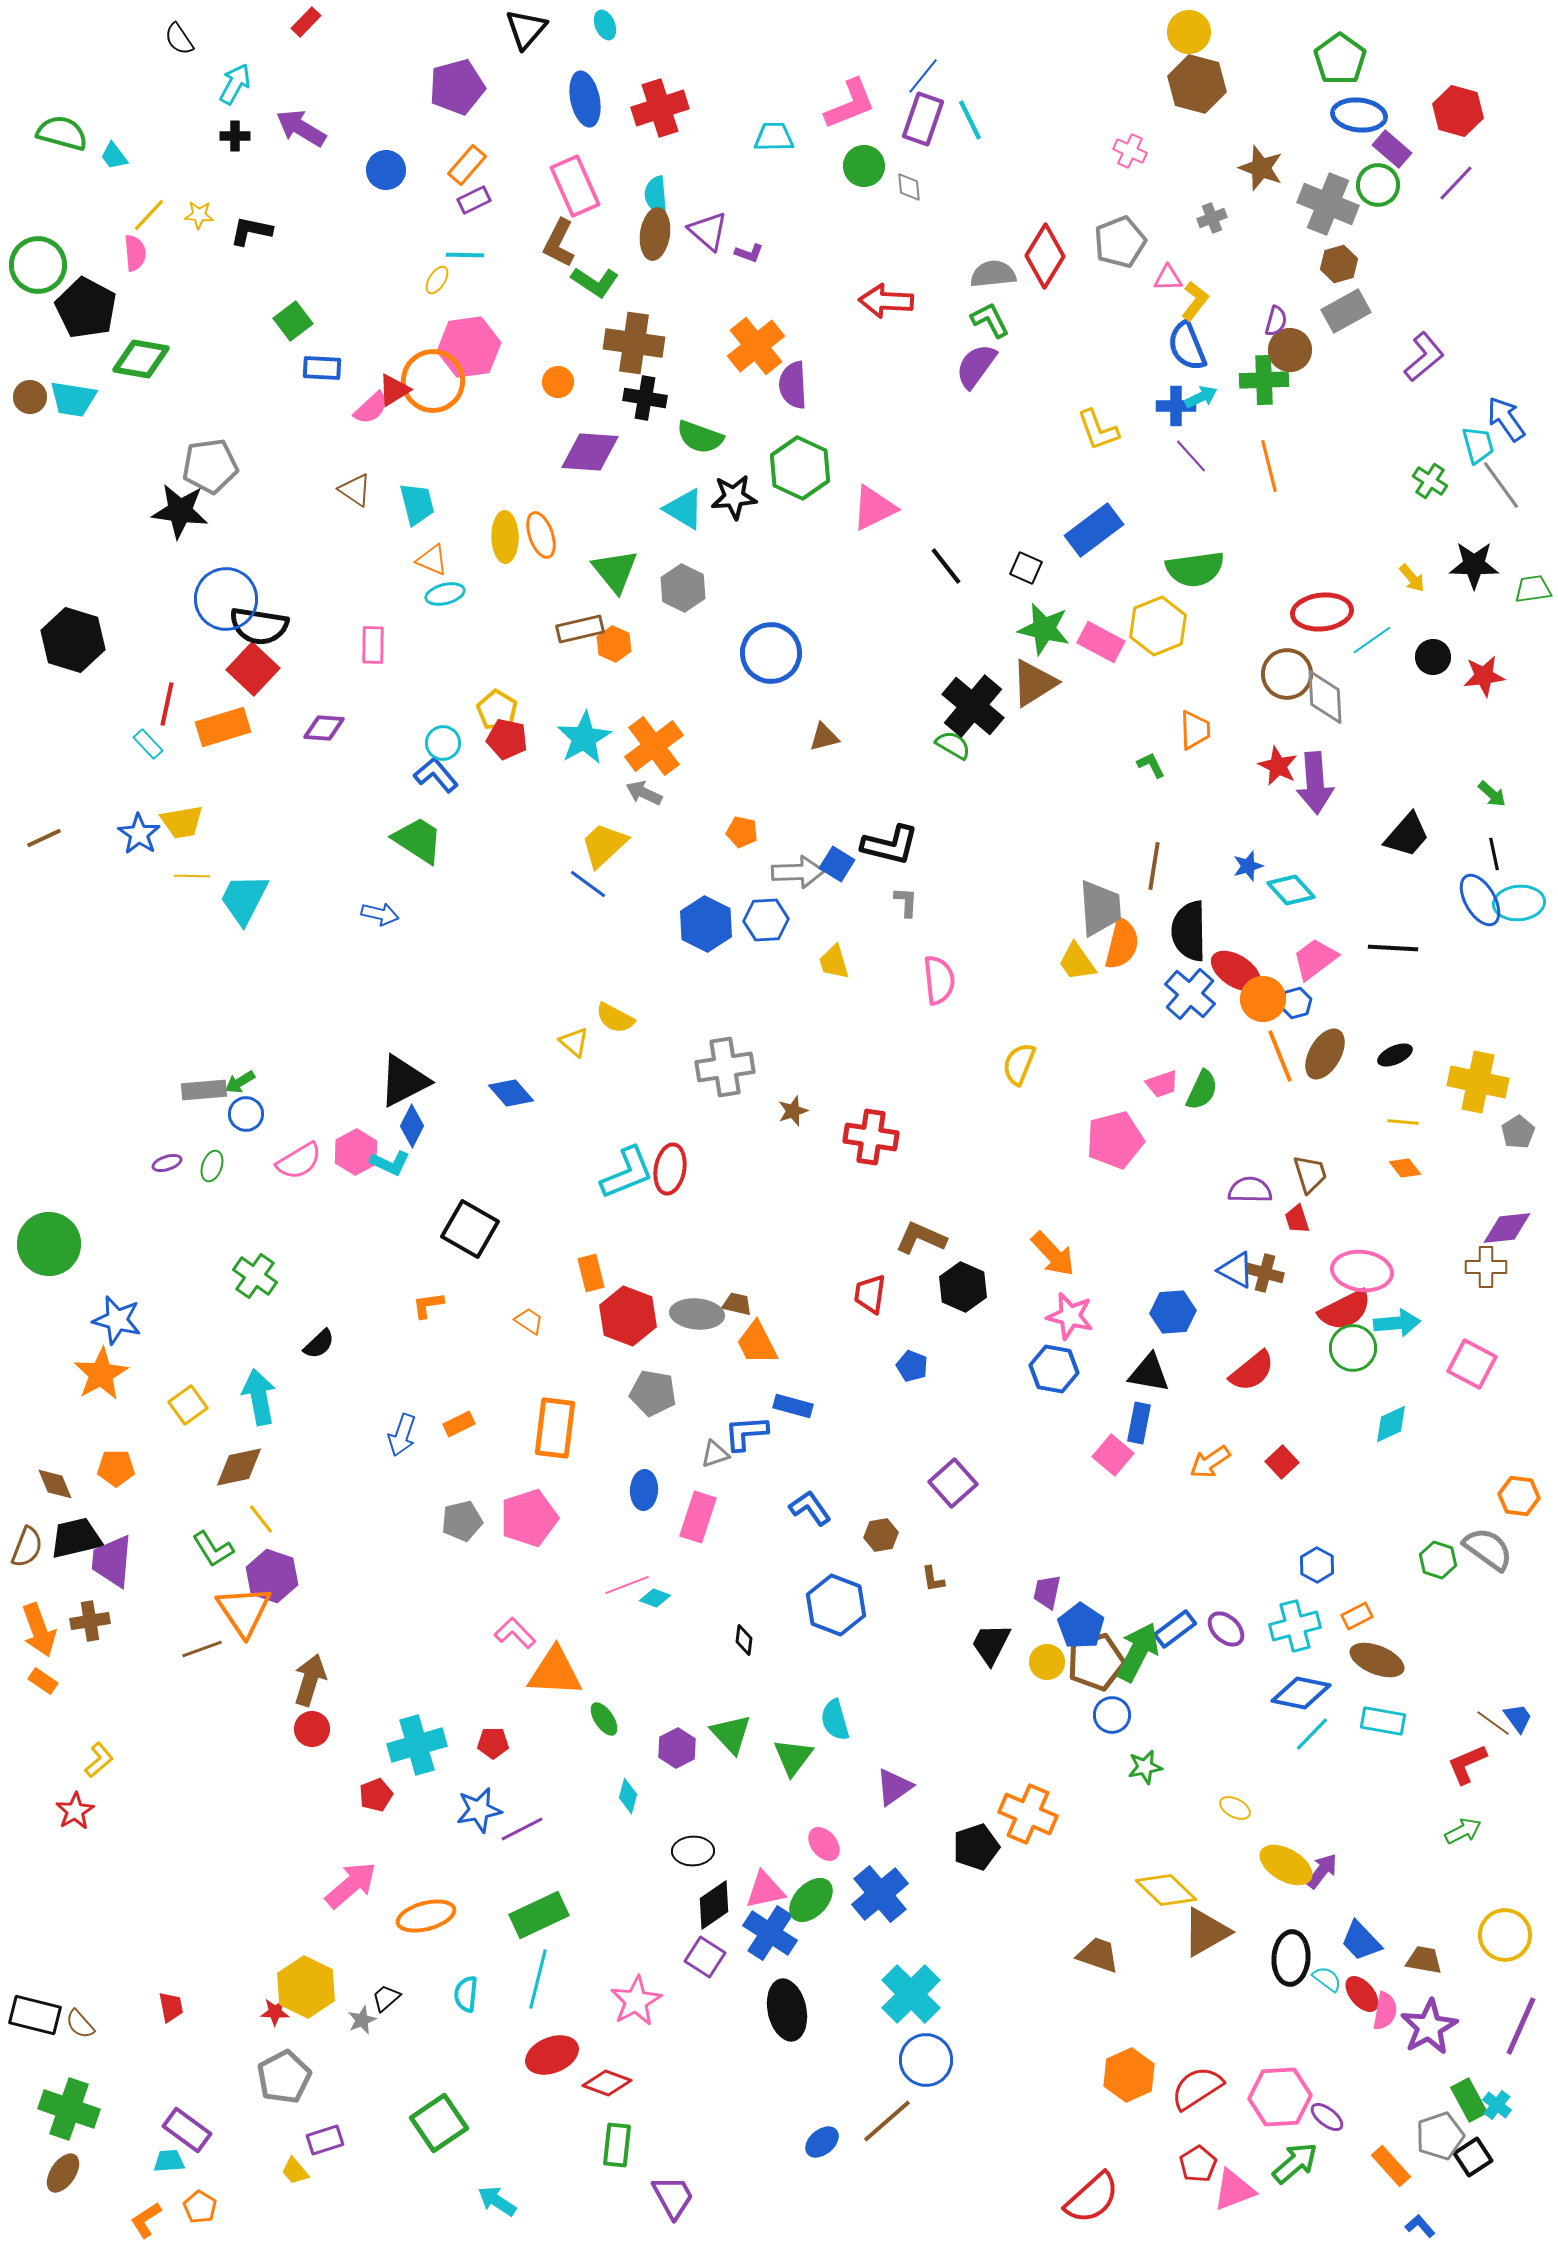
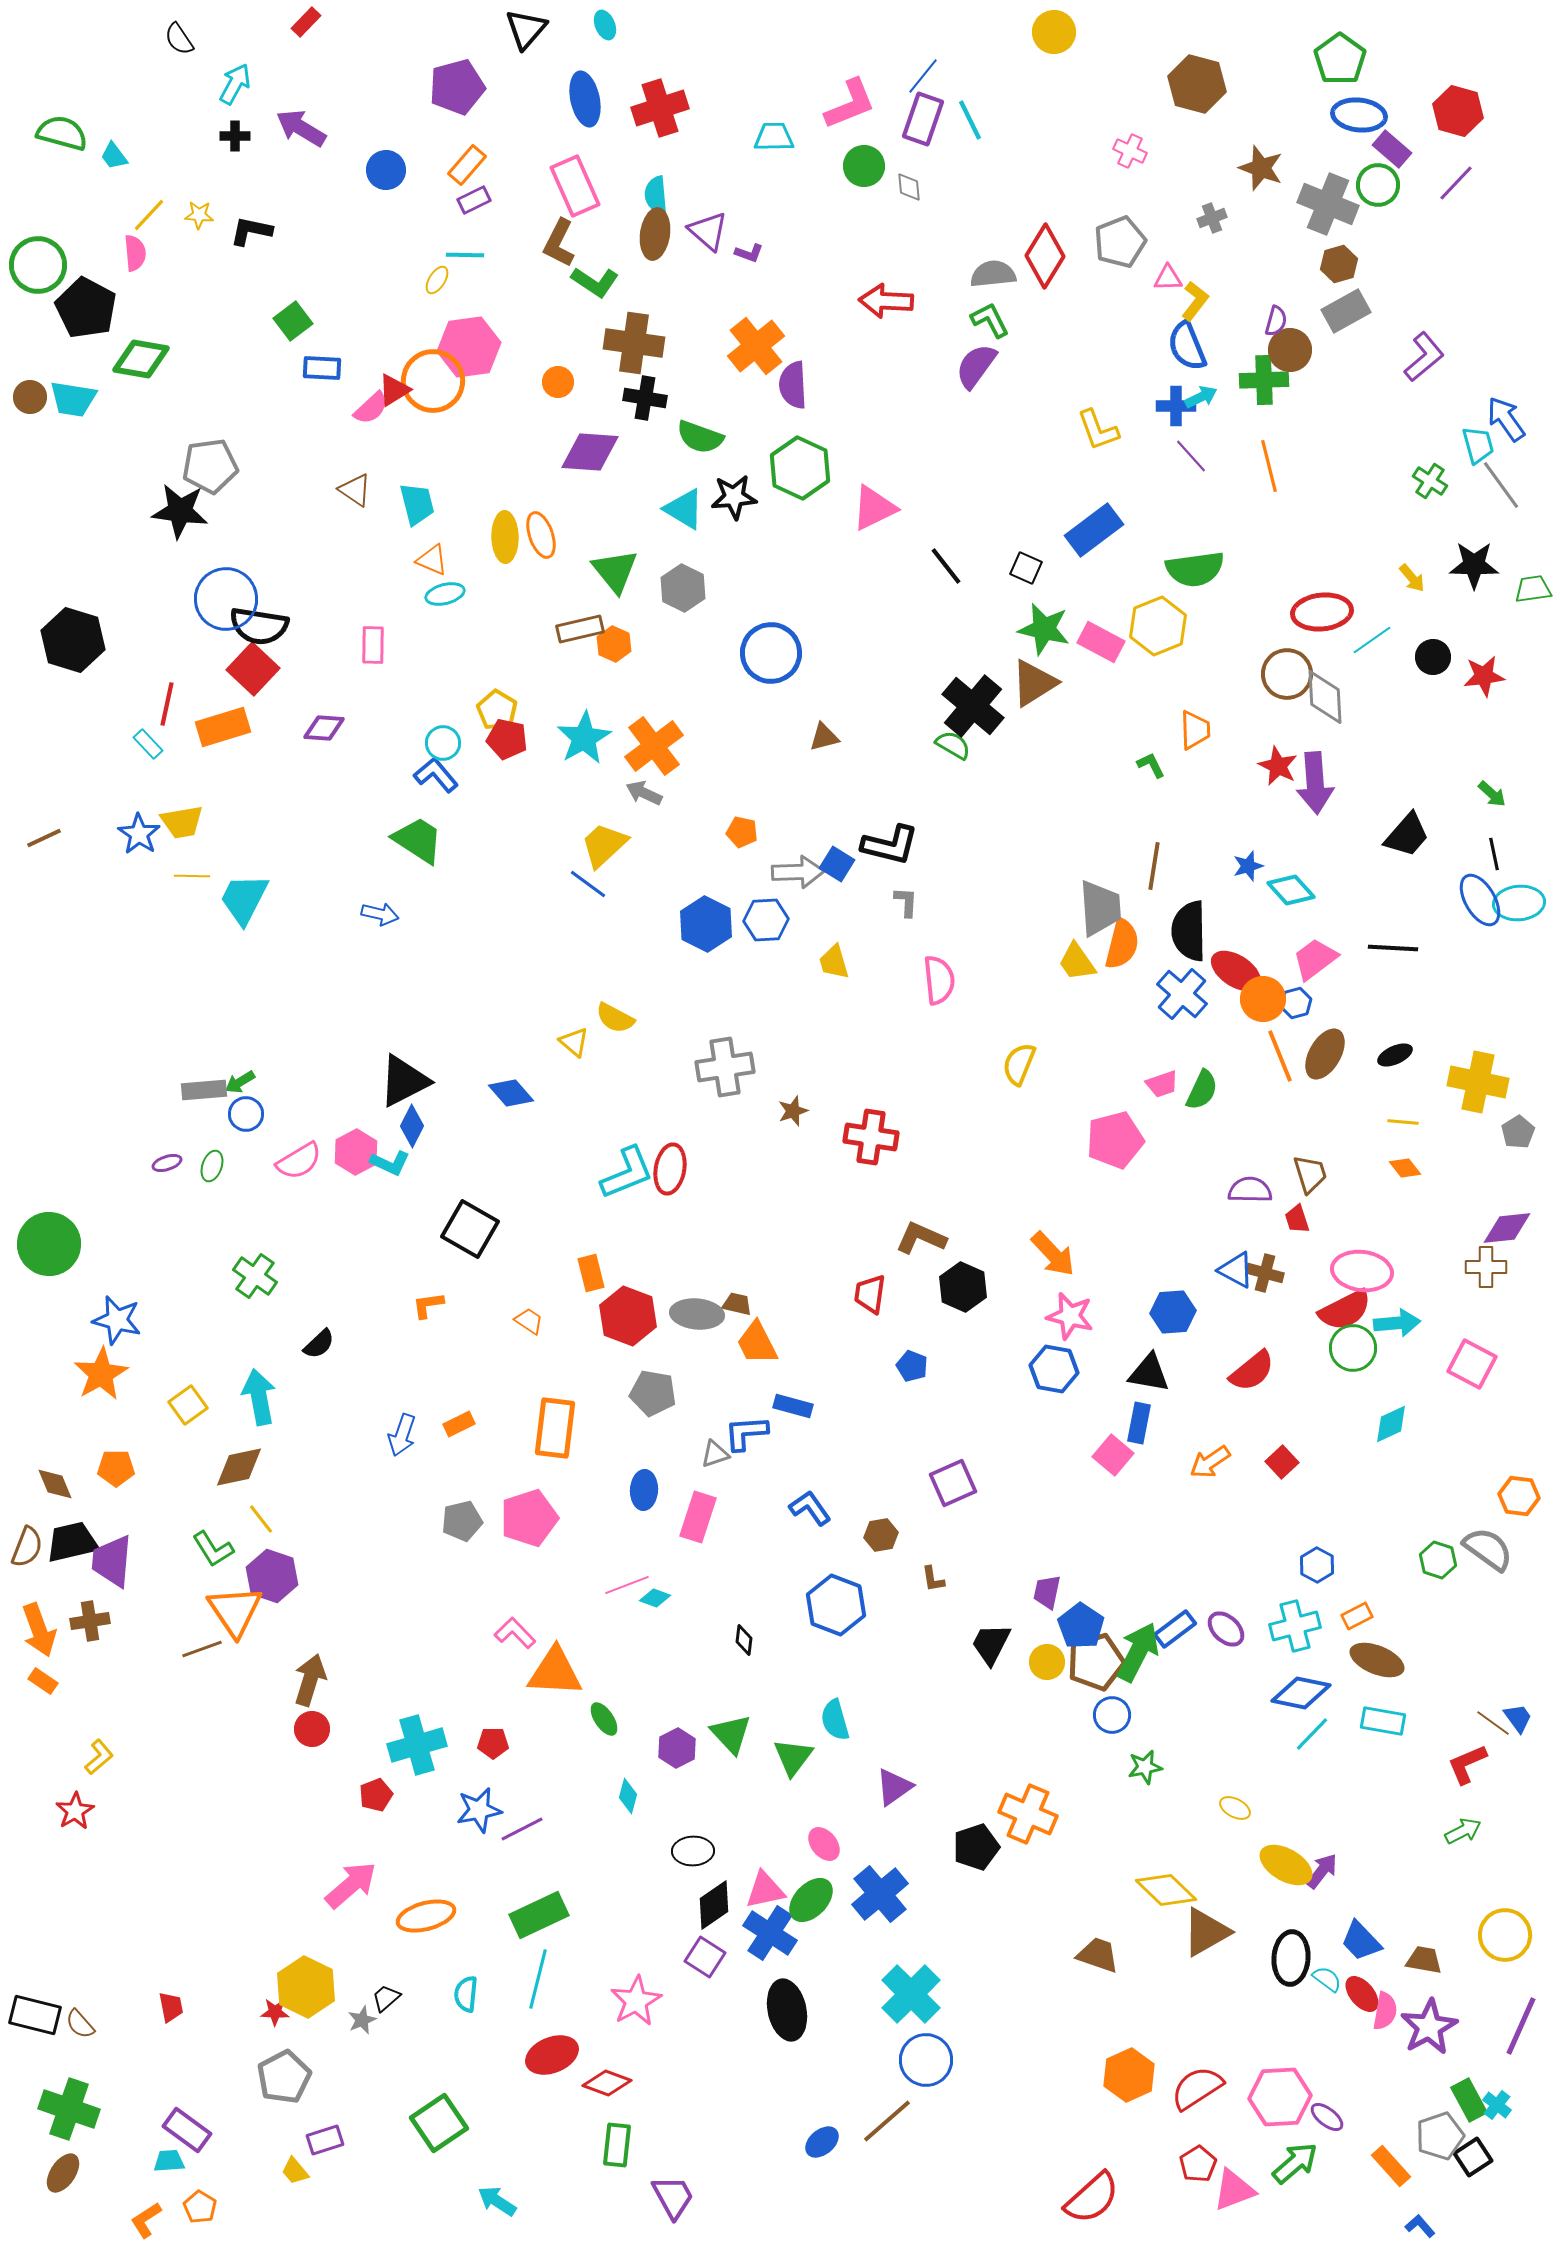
yellow circle at (1189, 32): moved 135 px left
blue cross at (1190, 994): moved 8 px left
purple square at (953, 1483): rotated 18 degrees clockwise
black trapezoid at (76, 1538): moved 4 px left, 4 px down
orange triangle at (244, 1611): moved 9 px left
yellow L-shape at (99, 1760): moved 3 px up
